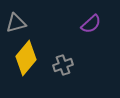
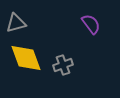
purple semicircle: rotated 85 degrees counterclockwise
yellow diamond: rotated 60 degrees counterclockwise
